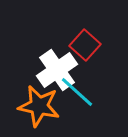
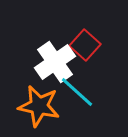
white cross: moved 2 px left, 8 px up
